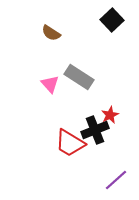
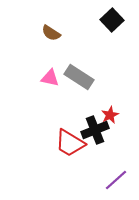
pink triangle: moved 6 px up; rotated 36 degrees counterclockwise
